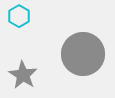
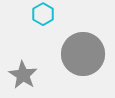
cyan hexagon: moved 24 px right, 2 px up
